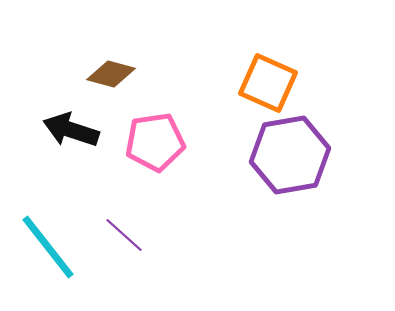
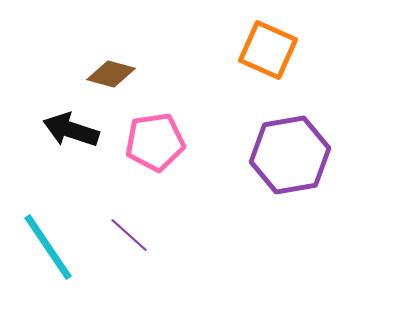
orange square: moved 33 px up
purple line: moved 5 px right
cyan line: rotated 4 degrees clockwise
